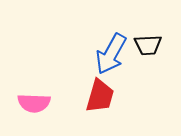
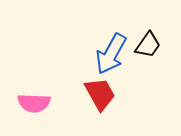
black trapezoid: rotated 52 degrees counterclockwise
red trapezoid: moved 2 px up; rotated 45 degrees counterclockwise
